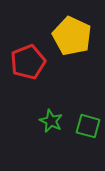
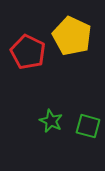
red pentagon: moved 10 px up; rotated 24 degrees counterclockwise
